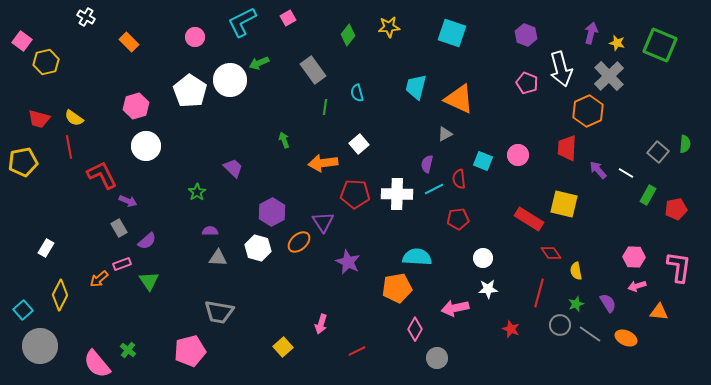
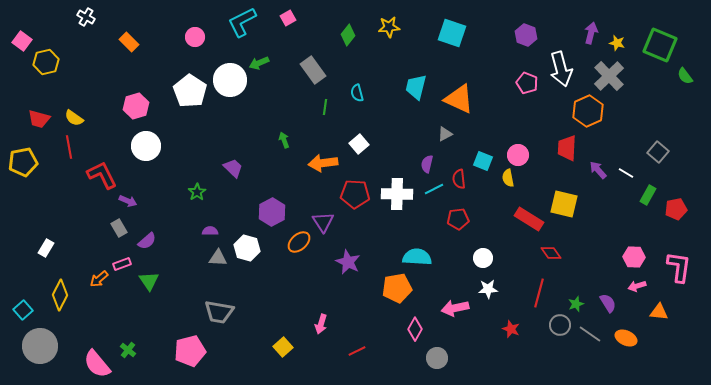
green semicircle at (685, 144): moved 68 px up; rotated 138 degrees clockwise
white hexagon at (258, 248): moved 11 px left
yellow semicircle at (576, 271): moved 68 px left, 93 px up
